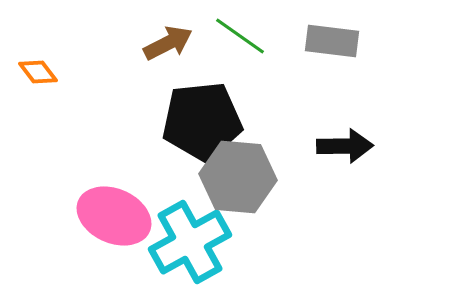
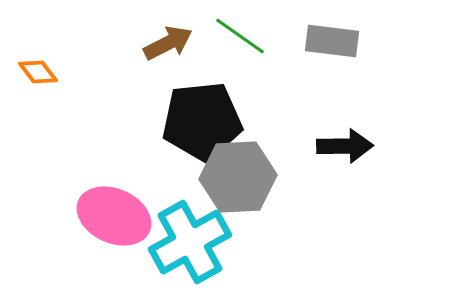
gray hexagon: rotated 8 degrees counterclockwise
